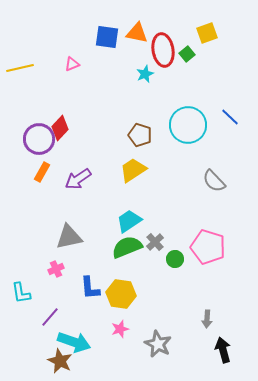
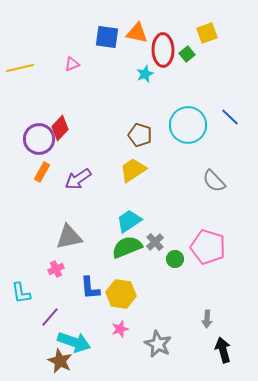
red ellipse: rotated 8 degrees clockwise
